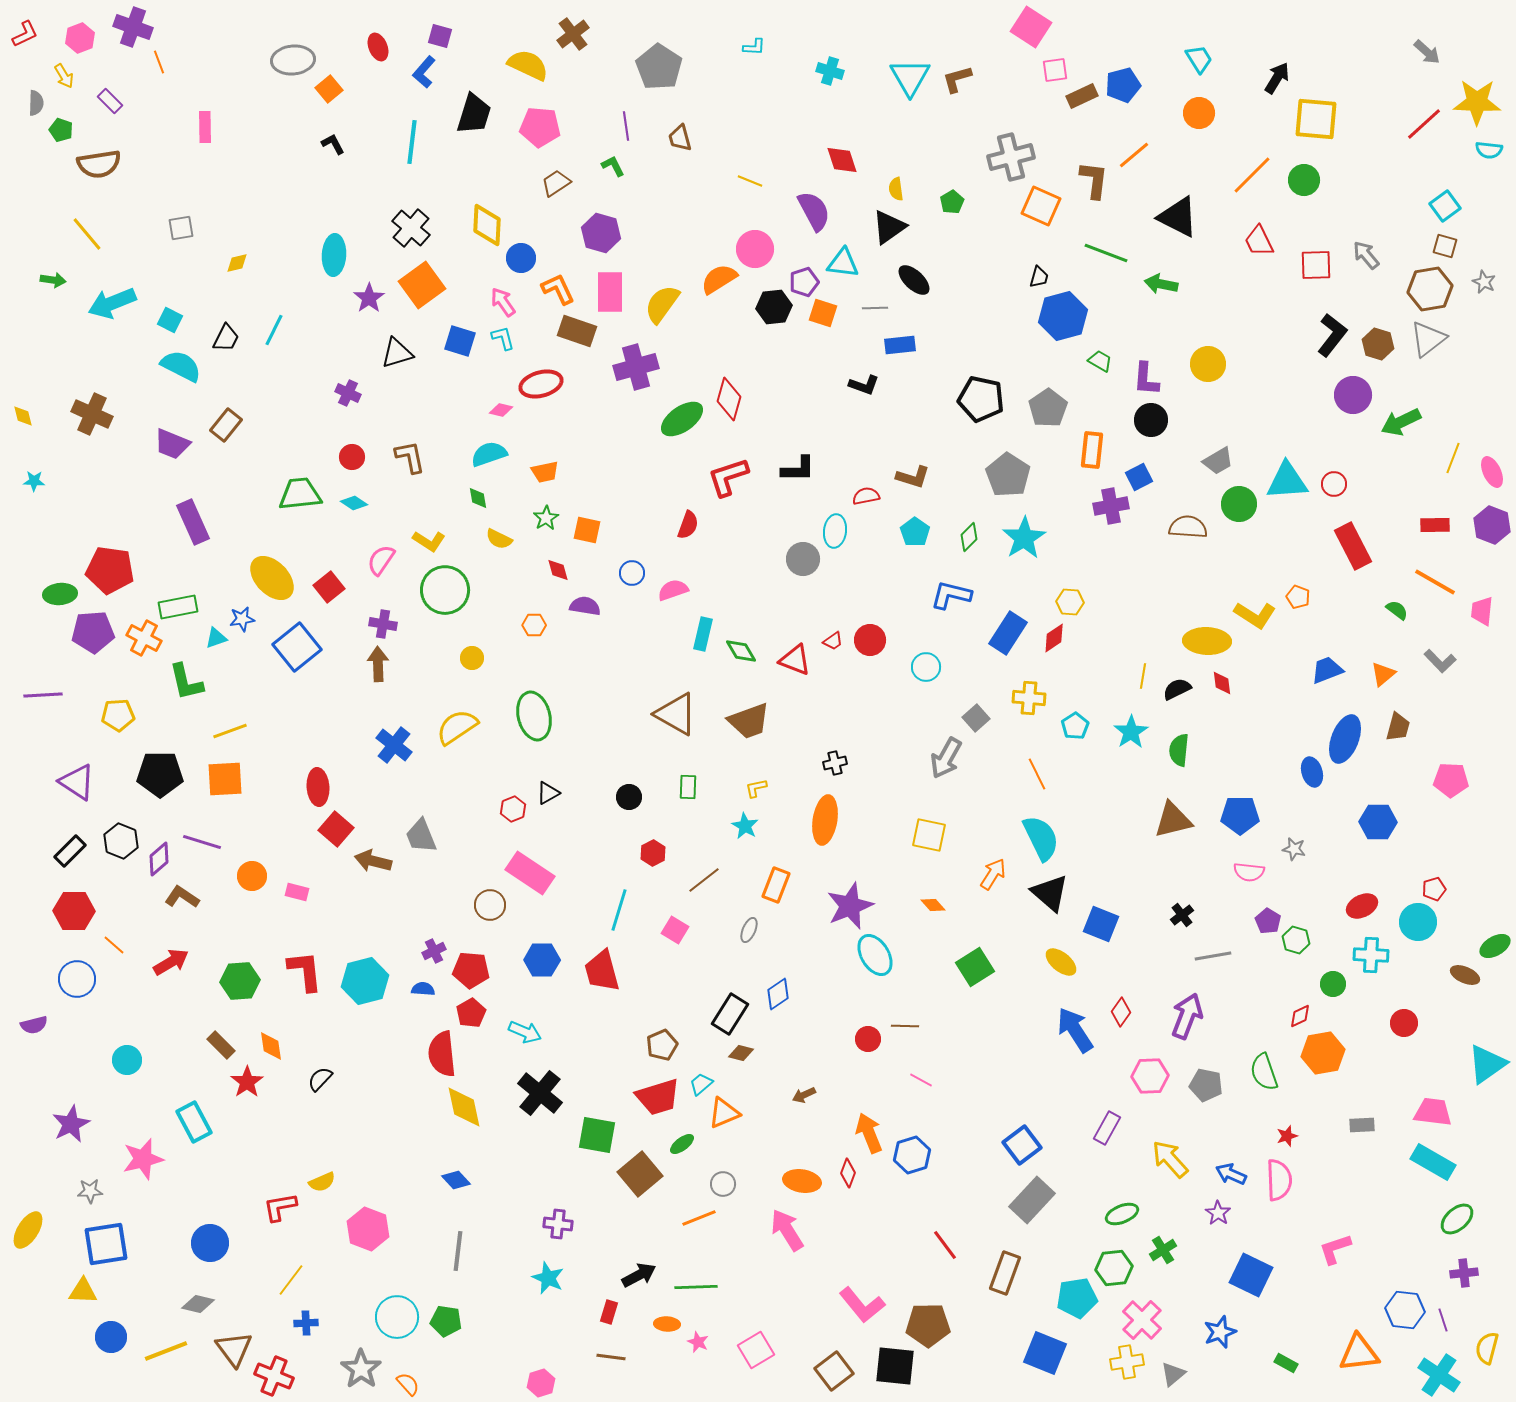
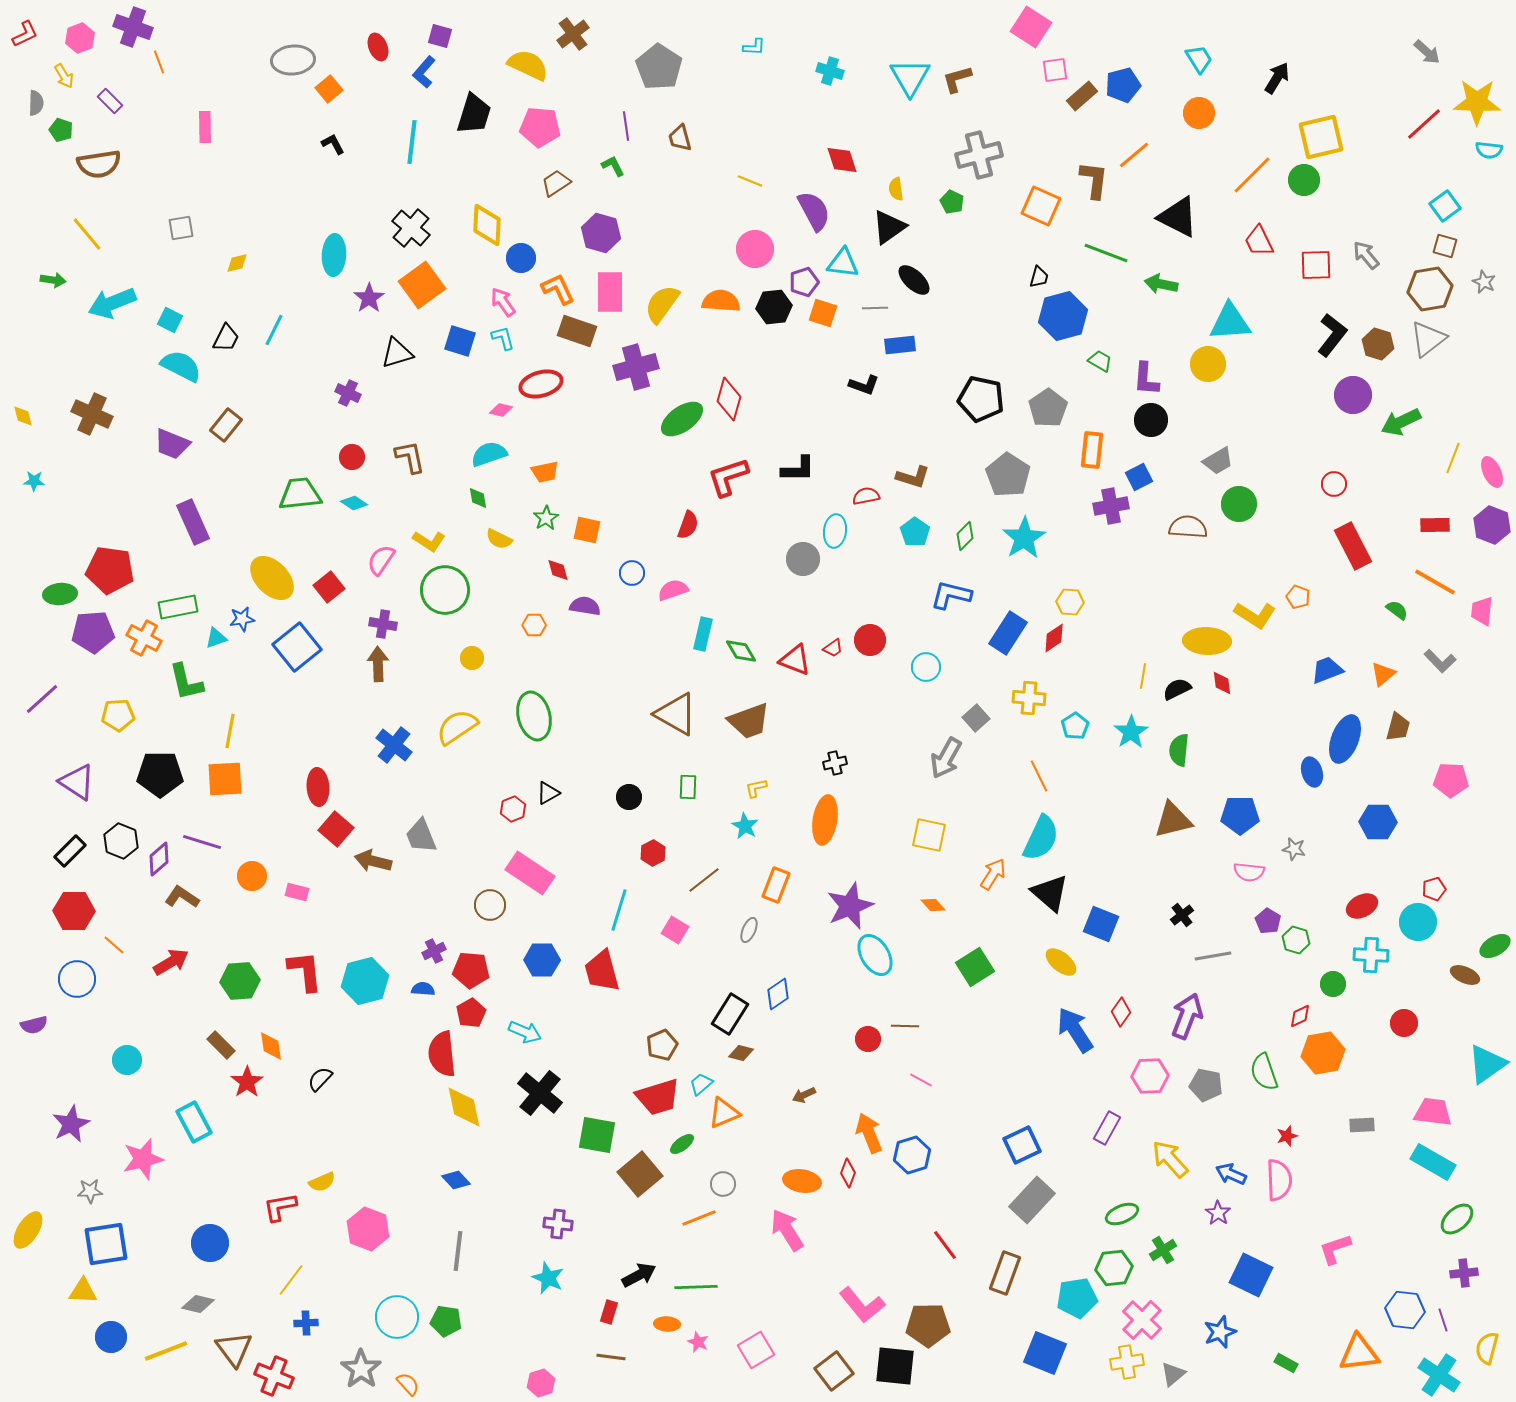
brown rectangle at (1082, 96): rotated 16 degrees counterclockwise
yellow square at (1316, 119): moved 5 px right, 18 px down; rotated 18 degrees counterclockwise
gray cross at (1011, 157): moved 32 px left, 2 px up
green pentagon at (952, 202): rotated 15 degrees counterclockwise
orange semicircle at (719, 279): moved 2 px right, 22 px down; rotated 36 degrees clockwise
cyan triangle at (1287, 481): moved 57 px left, 159 px up
green diamond at (969, 537): moved 4 px left, 1 px up
red trapezoid at (833, 641): moved 7 px down
purple line at (43, 695): moved 1 px left, 4 px down; rotated 39 degrees counterclockwise
yellow line at (230, 731): rotated 60 degrees counterclockwise
orange line at (1037, 774): moved 2 px right, 2 px down
cyan semicircle at (1041, 838): rotated 51 degrees clockwise
blue square at (1022, 1145): rotated 12 degrees clockwise
